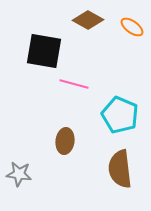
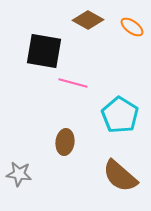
pink line: moved 1 px left, 1 px up
cyan pentagon: rotated 9 degrees clockwise
brown ellipse: moved 1 px down
brown semicircle: moved 7 px down; rotated 42 degrees counterclockwise
